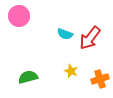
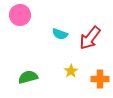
pink circle: moved 1 px right, 1 px up
cyan semicircle: moved 5 px left
yellow star: rotated 16 degrees clockwise
orange cross: rotated 18 degrees clockwise
